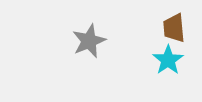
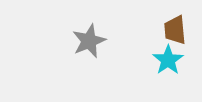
brown trapezoid: moved 1 px right, 2 px down
